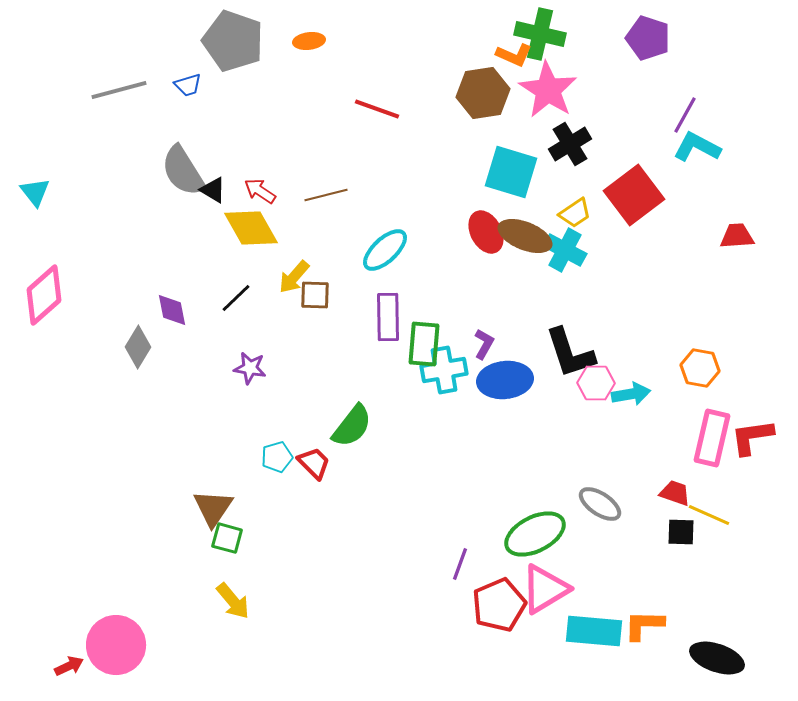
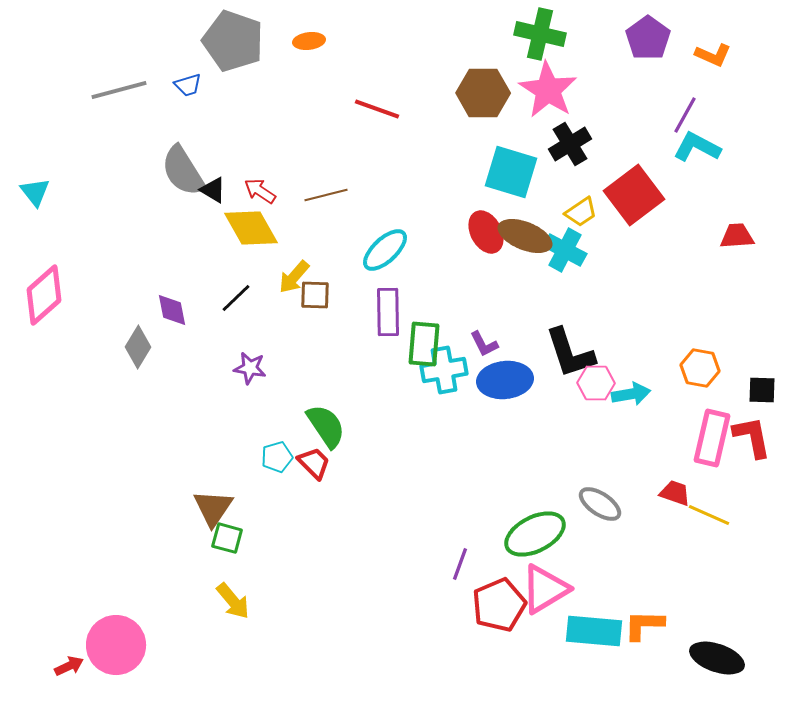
purple pentagon at (648, 38): rotated 18 degrees clockwise
orange L-shape at (514, 55): moved 199 px right
brown hexagon at (483, 93): rotated 9 degrees clockwise
yellow trapezoid at (575, 213): moved 6 px right, 1 px up
purple rectangle at (388, 317): moved 5 px up
purple L-shape at (484, 344): rotated 124 degrees clockwise
green semicircle at (352, 426): moved 26 px left; rotated 72 degrees counterclockwise
red L-shape at (752, 437): rotated 87 degrees clockwise
black square at (681, 532): moved 81 px right, 142 px up
